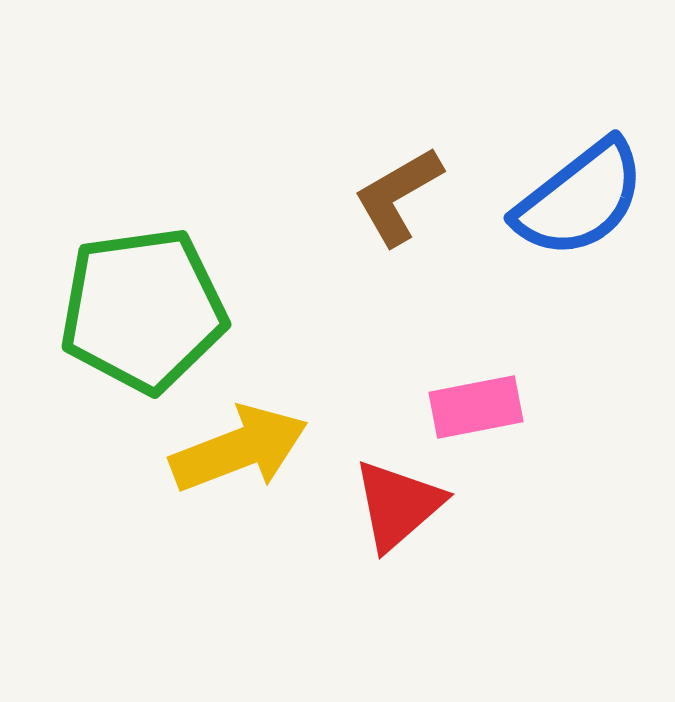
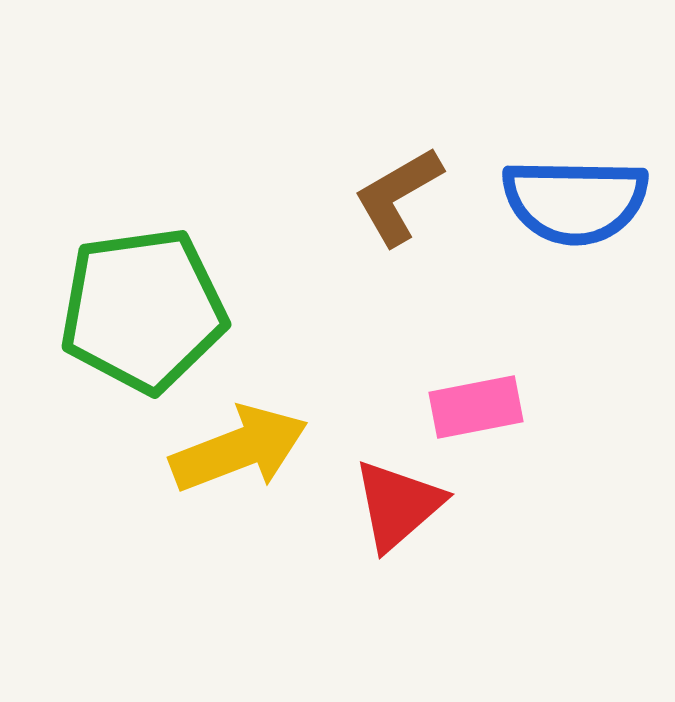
blue semicircle: moved 5 px left, 2 px down; rotated 39 degrees clockwise
